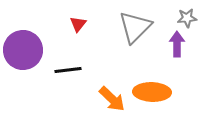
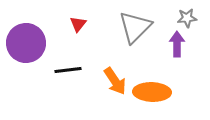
purple circle: moved 3 px right, 7 px up
orange arrow: moved 3 px right, 18 px up; rotated 12 degrees clockwise
